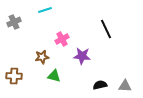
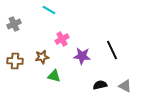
cyan line: moved 4 px right; rotated 48 degrees clockwise
gray cross: moved 2 px down
black line: moved 6 px right, 21 px down
brown cross: moved 1 px right, 15 px up
gray triangle: rotated 24 degrees clockwise
